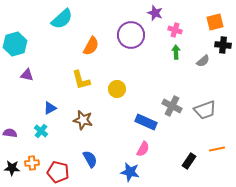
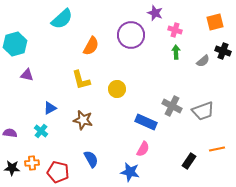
black cross: moved 6 px down; rotated 14 degrees clockwise
gray trapezoid: moved 2 px left, 1 px down
blue semicircle: moved 1 px right
